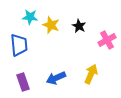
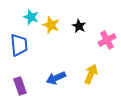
cyan star: moved 1 px right; rotated 14 degrees clockwise
purple rectangle: moved 3 px left, 4 px down
